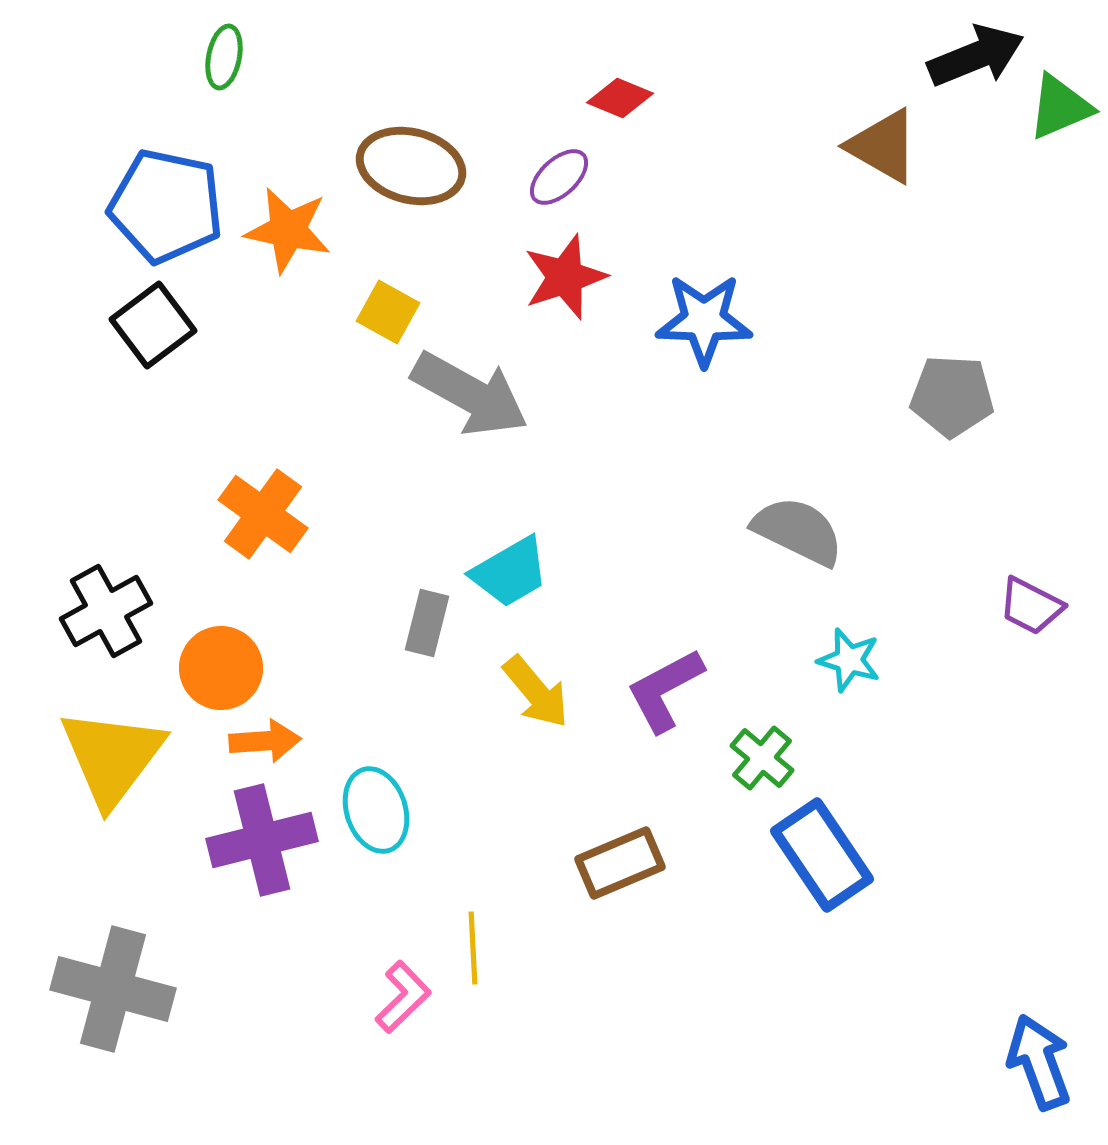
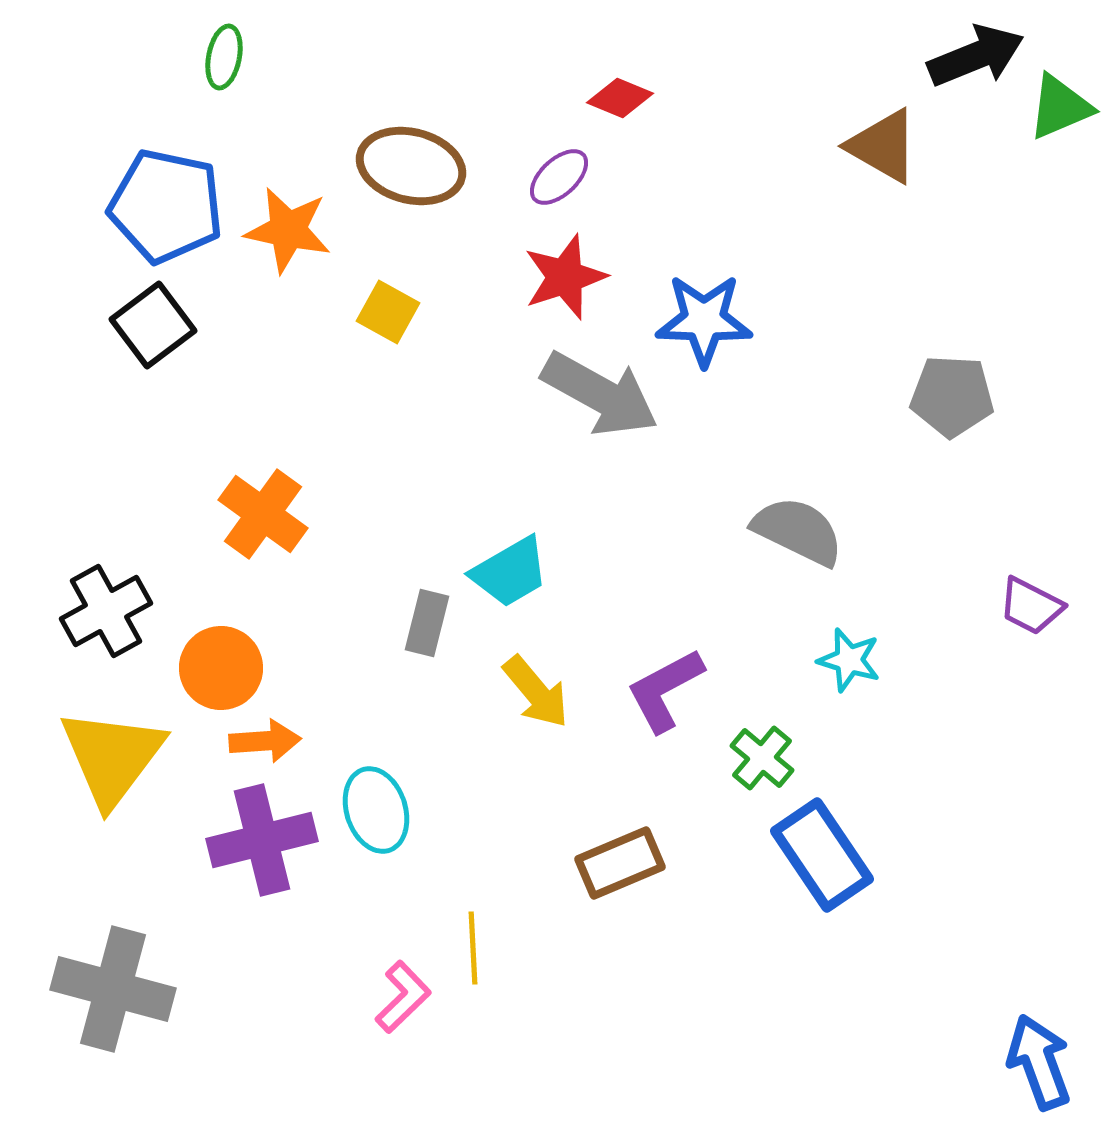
gray arrow: moved 130 px right
